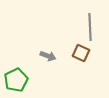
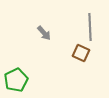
gray arrow: moved 4 px left, 23 px up; rotated 28 degrees clockwise
